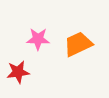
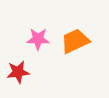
orange trapezoid: moved 3 px left, 3 px up
